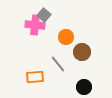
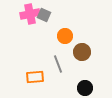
gray square: rotated 16 degrees counterclockwise
pink cross: moved 5 px left, 11 px up; rotated 18 degrees counterclockwise
orange circle: moved 1 px left, 1 px up
gray line: rotated 18 degrees clockwise
black circle: moved 1 px right, 1 px down
